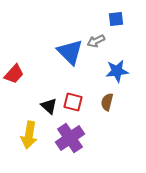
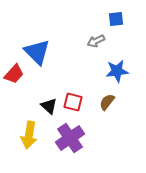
blue triangle: moved 33 px left
brown semicircle: rotated 24 degrees clockwise
